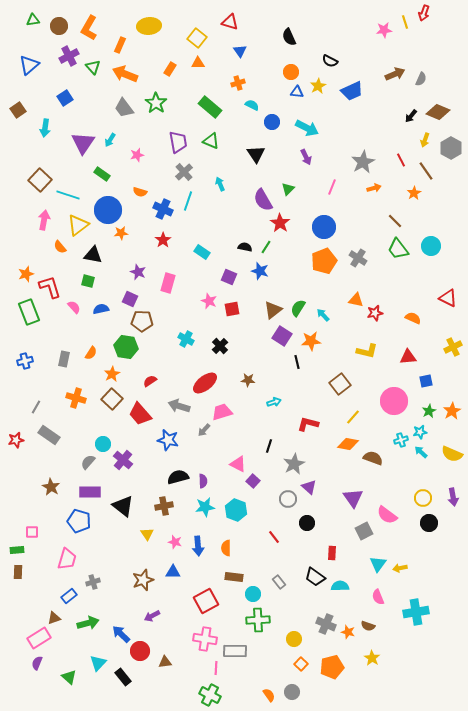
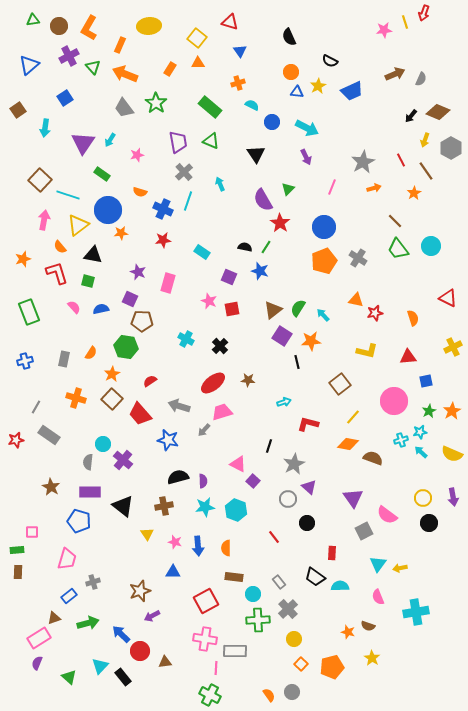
red star at (163, 240): rotated 28 degrees clockwise
orange star at (26, 274): moved 3 px left, 15 px up
red L-shape at (50, 287): moved 7 px right, 14 px up
orange semicircle at (413, 318): rotated 49 degrees clockwise
red ellipse at (205, 383): moved 8 px right
cyan arrow at (274, 402): moved 10 px right
gray semicircle at (88, 462): rotated 35 degrees counterclockwise
brown star at (143, 580): moved 3 px left, 11 px down
gray cross at (326, 624): moved 38 px left, 15 px up; rotated 24 degrees clockwise
cyan triangle at (98, 663): moved 2 px right, 3 px down
